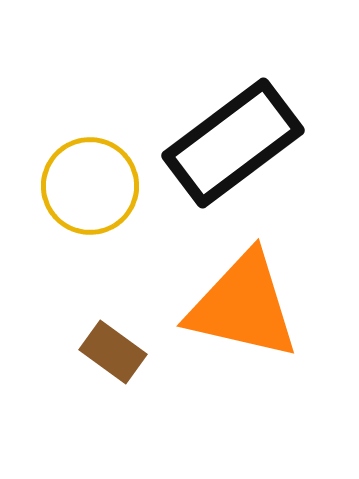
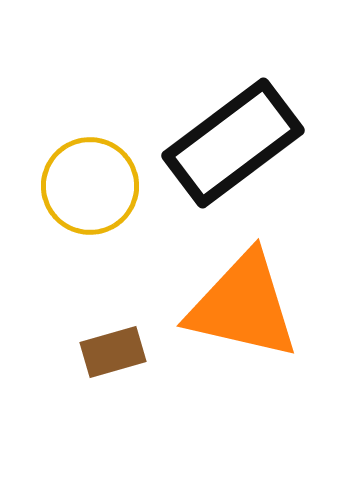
brown rectangle: rotated 52 degrees counterclockwise
